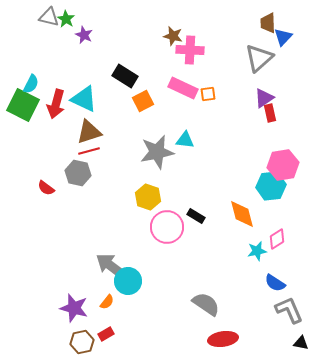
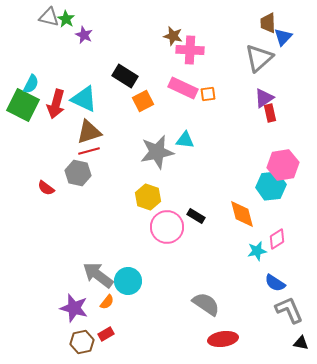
gray arrow at (111, 266): moved 13 px left, 9 px down
